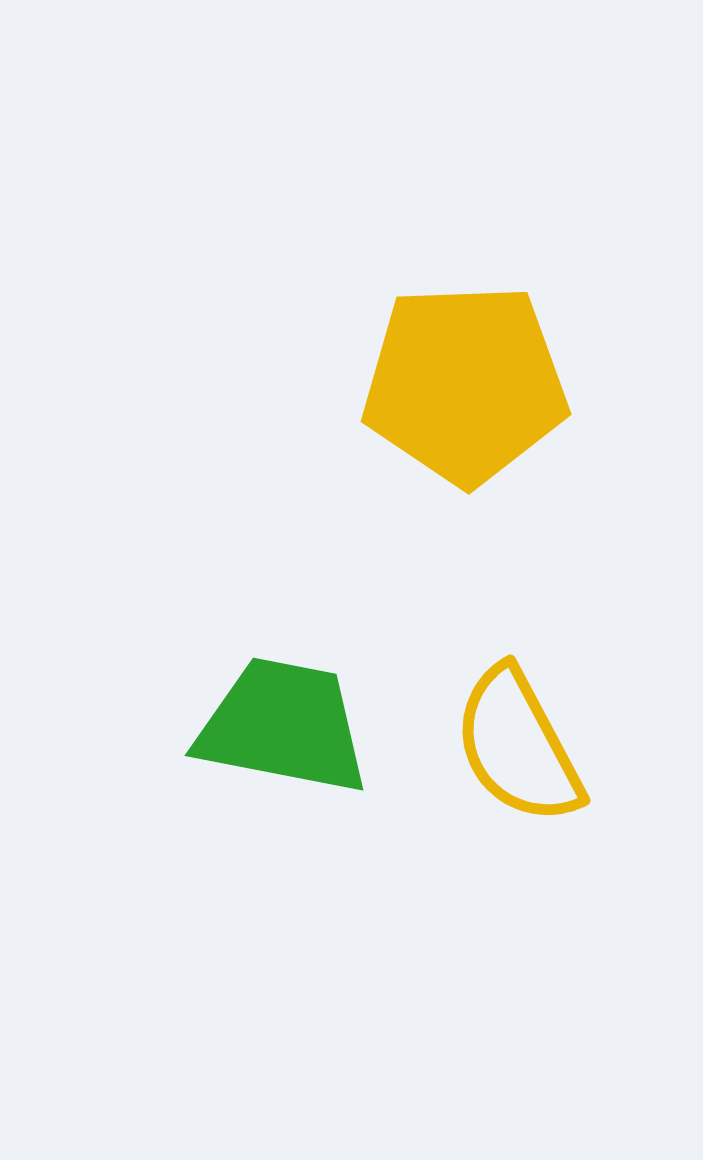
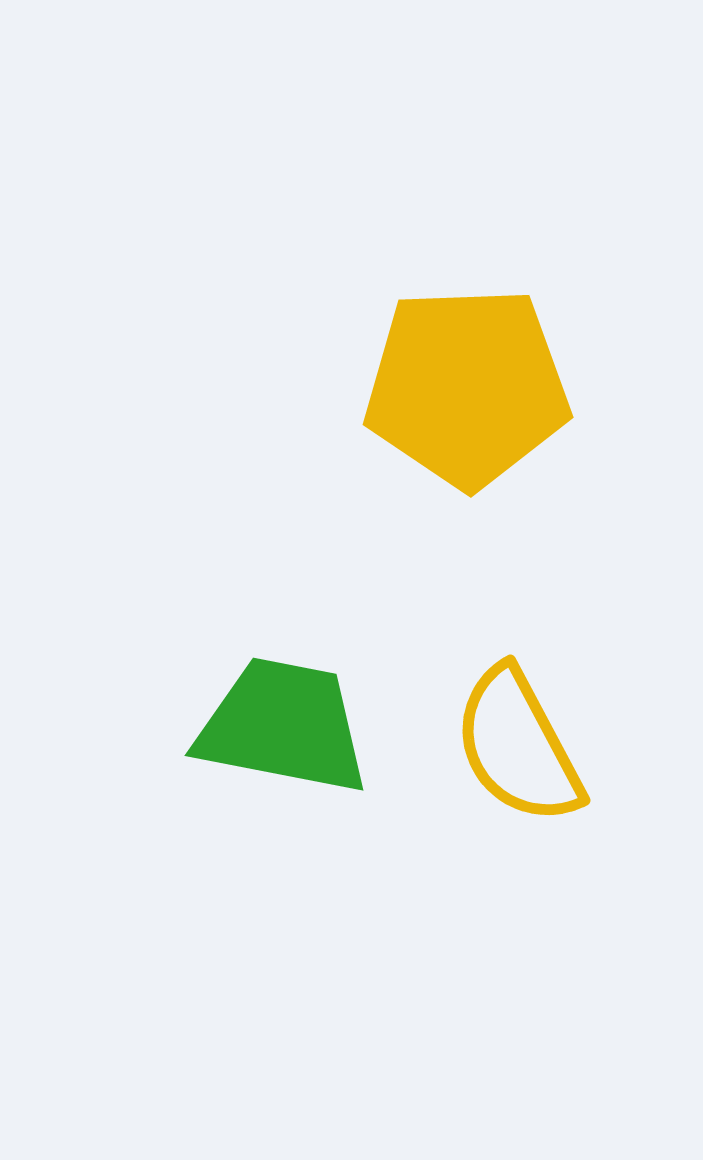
yellow pentagon: moved 2 px right, 3 px down
